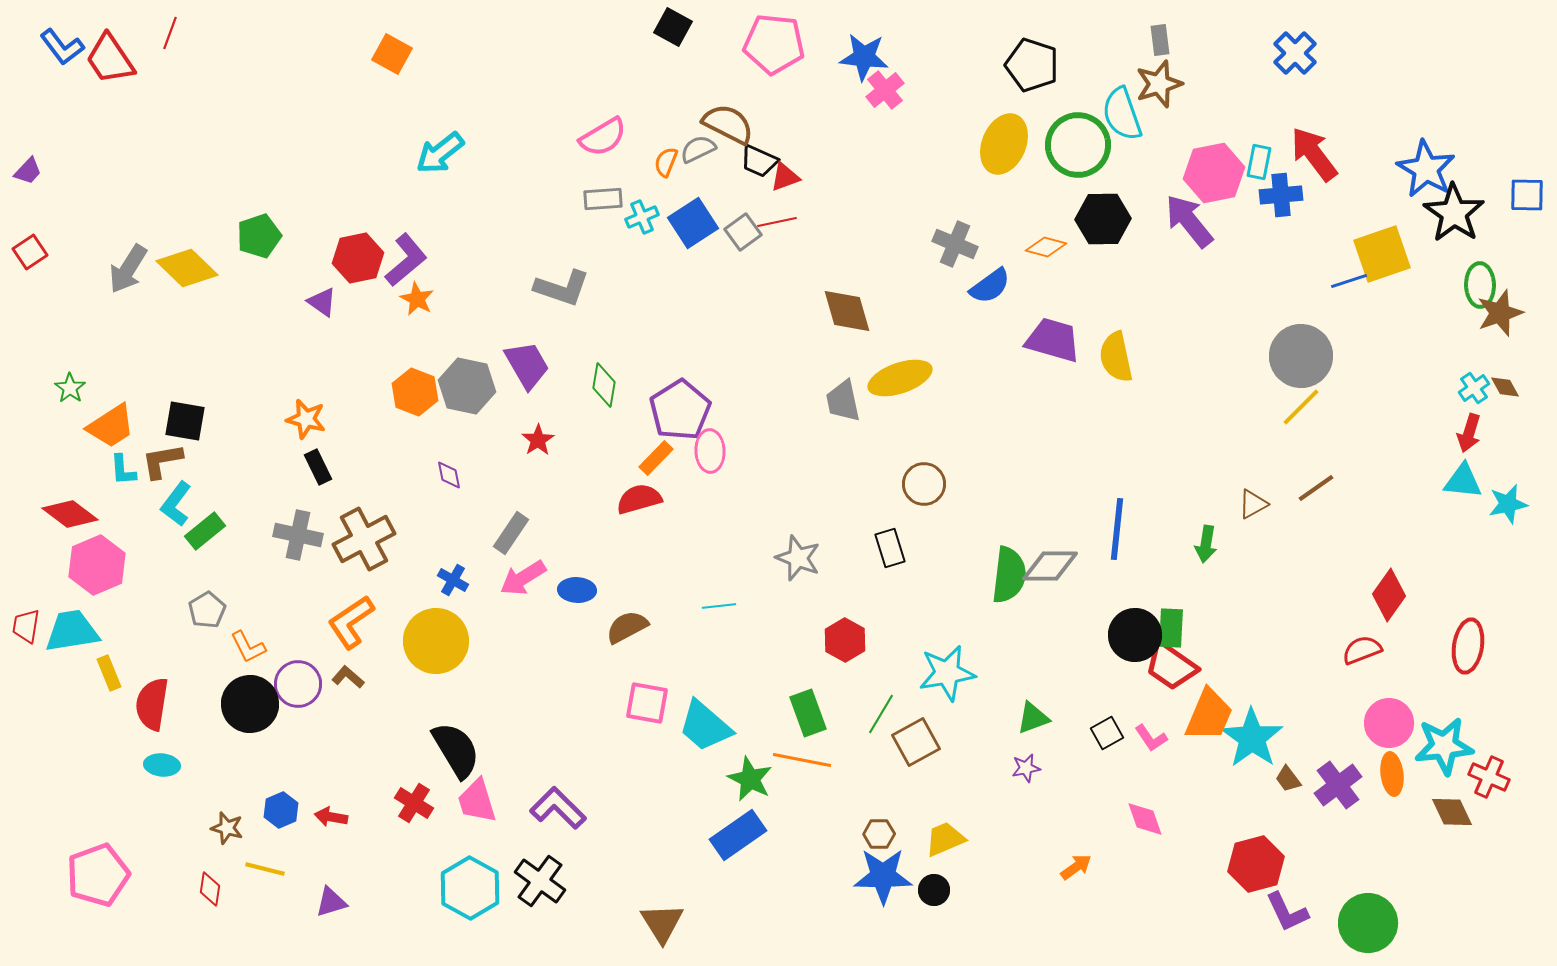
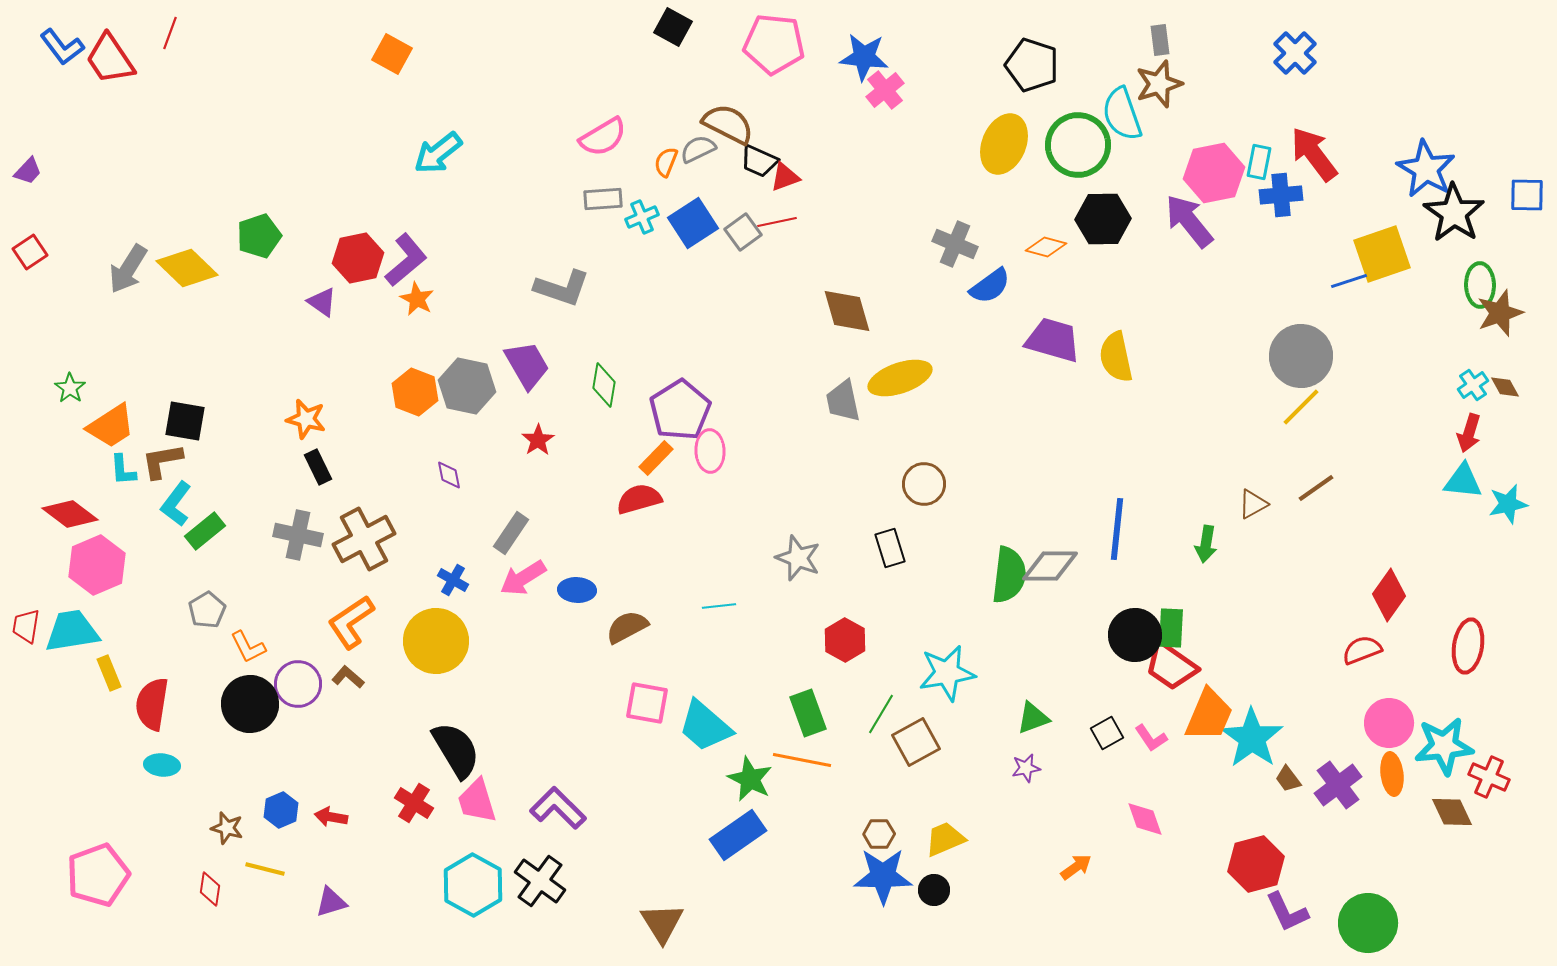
cyan arrow at (440, 153): moved 2 px left
cyan cross at (1474, 388): moved 1 px left, 3 px up
cyan hexagon at (470, 888): moved 3 px right, 3 px up
